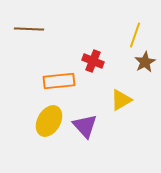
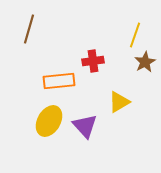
brown line: rotated 76 degrees counterclockwise
red cross: rotated 30 degrees counterclockwise
yellow triangle: moved 2 px left, 2 px down
